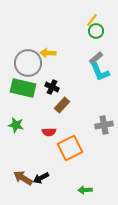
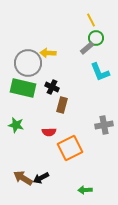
yellow line: moved 1 px left; rotated 64 degrees counterclockwise
green circle: moved 7 px down
gray rectangle: moved 9 px left, 10 px up
brown rectangle: rotated 28 degrees counterclockwise
